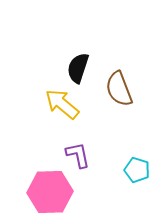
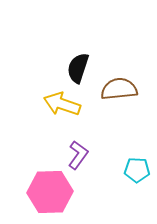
brown semicircle: rotated 105 degrees clockwise
yellow arrow: rotated 21 degrees counterclockwise
purple L-shape: rotated 48 degrees clockwise
cyan pentagon: rotated 15 degrees counterclockwise
